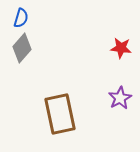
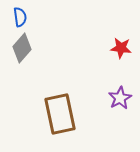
blue semicircle: moved 1 px left, 1 px up; rotated 24 degrees counterclockwise
